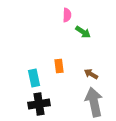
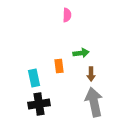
green arrow: moved 2 px left, 21 px down; rotated 42 degrees counterclockwise
brown arrow: rotated 120 degrees counterclockwise
